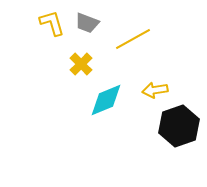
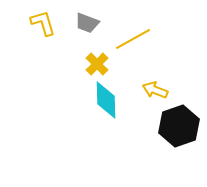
yellow L-shape: moved 9 px left
yellow cross: moved 16 px right
yellow arrow: rotated 30 degrees clockwise
cyan diamond: rotated 69 degrees counterclockwise
